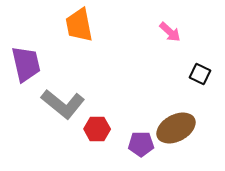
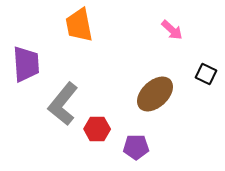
pink arrow: moved 2 px right, 2 px up
purple trapezoid: rotated 9 degrees clockwise
black square: moved 6 px right
gray L-shape: rotated 90 degrees clockwise
brown ellipse: moved 21 px left, 34 px up; rotated 15 degrees counterclockwise
purple pentagon: moved 5 px left, 3 px down
